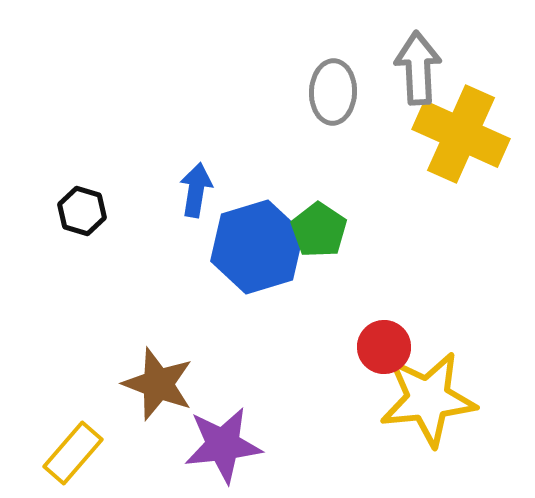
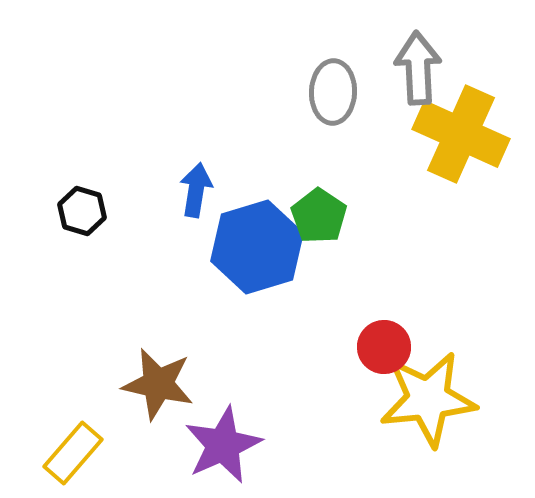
green pentagon: moved 14 px up
brown star: rotated 8 degrees counterclockwise
purple star: rotated 18 degrees counterclockwise
